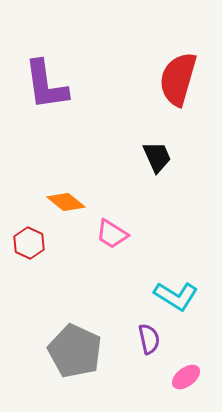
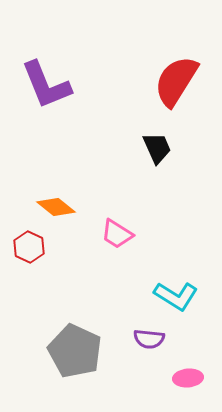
red semicircle: moved 2 px left, 2 px down; rotated 16 degrees clockwise
purple L-shape: rotated 14 degrees counterclockwise
black trapezoid: moved 9 px up
orange diamond: moved 10 px left, 5 px down
pink trapezoid: moved 5 px right
red hexagon: moved 4 px down
purple semicircle: rotated 108 degrees clockwise
pink ellipse: moved 2 px right, 1 px down; rotated 32 degrees clockwise
